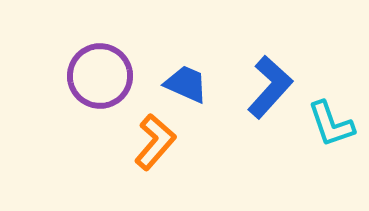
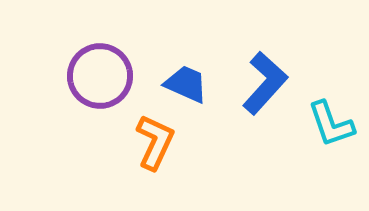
blue L-shape: moved 5 px left, 4 px up
orange L-shape: rotated 16 degrees counterclockwise
